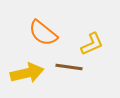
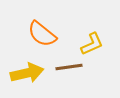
orange semicircle: moved 1 px left, 1 px down
brown line: rotated 16 degrees counterclockwise
